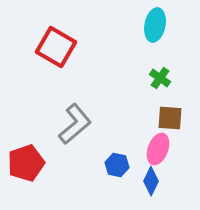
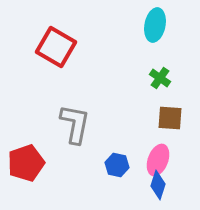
gray L-shape: rotated 39 degrees counterclockwise
pink ellipse: moved 11 px down
blue diamond: moved 7 px right, 4 px down; rotated 8 degrees counterclockwise
